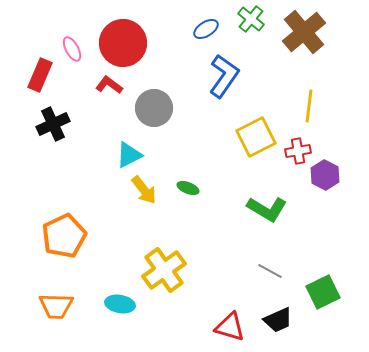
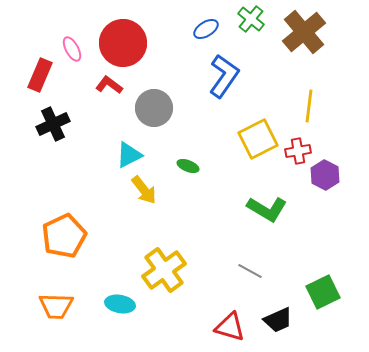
yellow square: moved 2 px right, 2 px down
green ellipse: moved 22 px up
gray line: moved 20 px left
